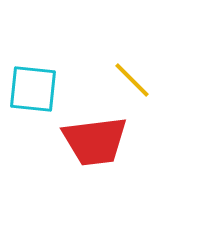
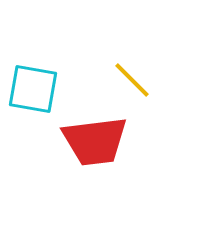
cyan square: rotated 4 degrees clockwise
